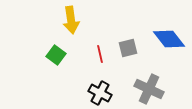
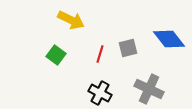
yellow arrow: rotated 56 degrees counterclockwise
red line: rotated 30 degrees clockwise
